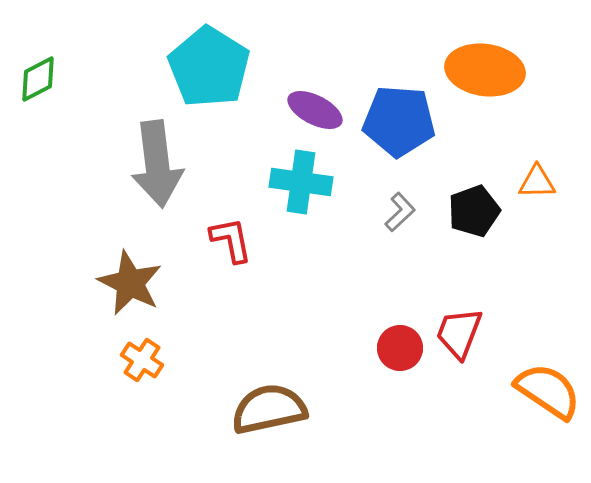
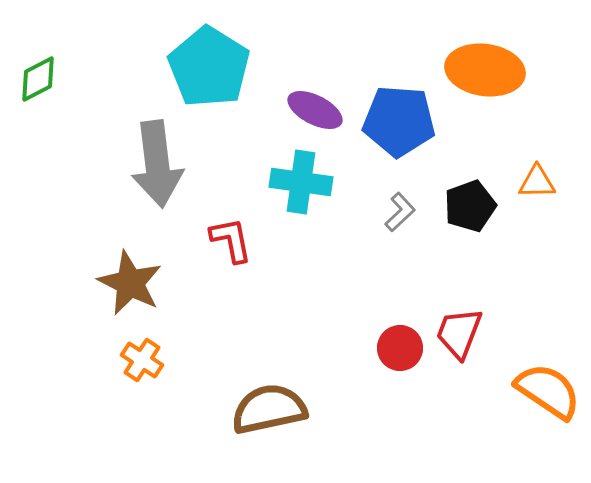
black pentagon: moved 4 px left, 5 px up
